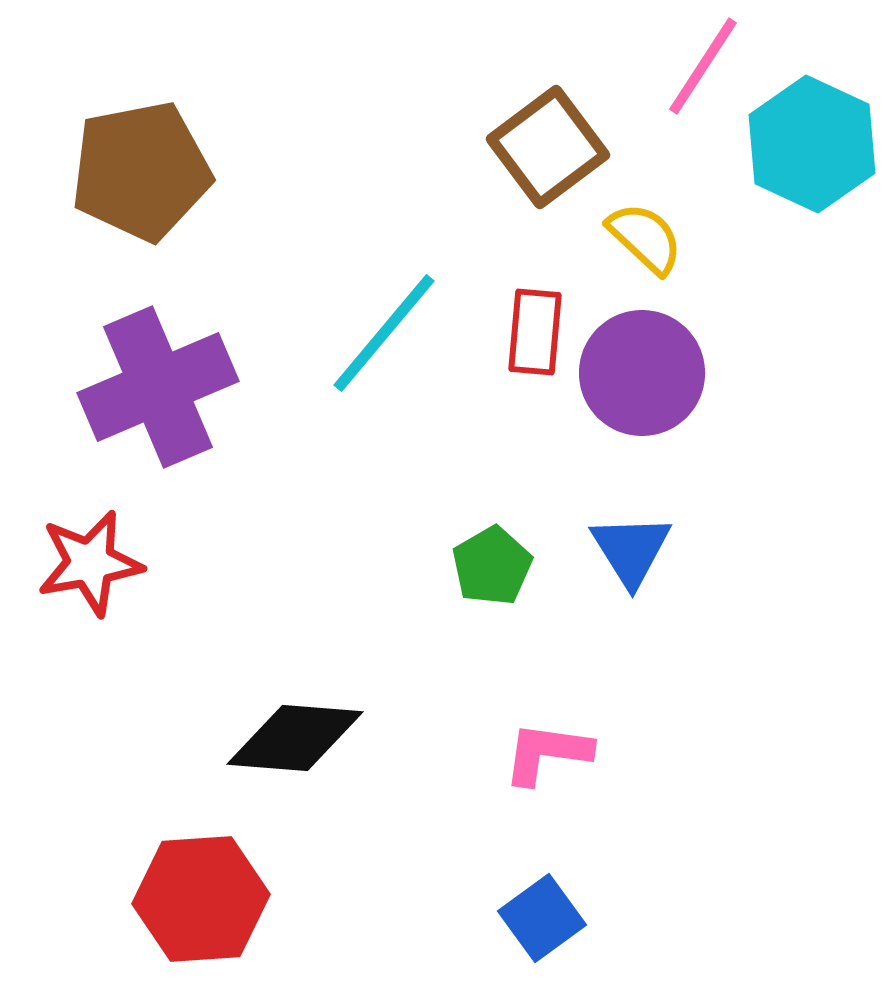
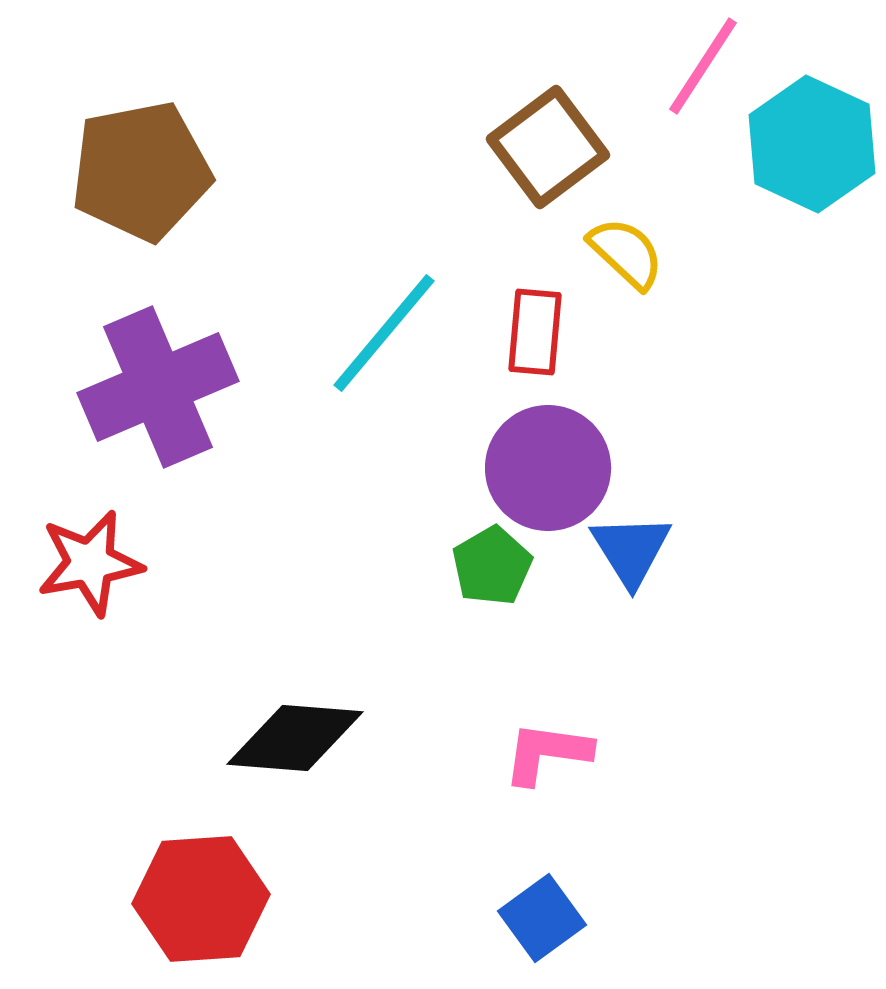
yellow semicircle: moved 19 px left, 15 px down
purple circle: moved 94 px left, 95 px down
